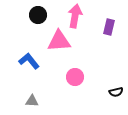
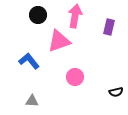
pink triangle: rotated 15 degrees counterclockwise
